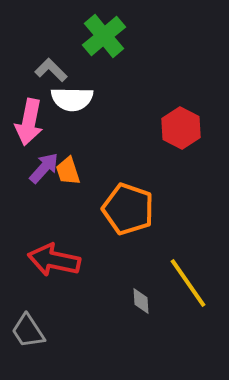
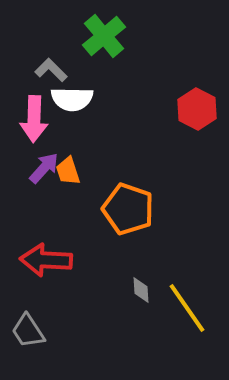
pink arrow: moved 5 px right, 3 px up; rotated 9 degrees counterclockwise
red hexagon: moved 16 px right, 19 px up
red arrow: moved 8 px left; rotated 9 degrees counterclockwise
yellow line: moved 1 px left, 25 px down
gray diamond: moved 11 px up
